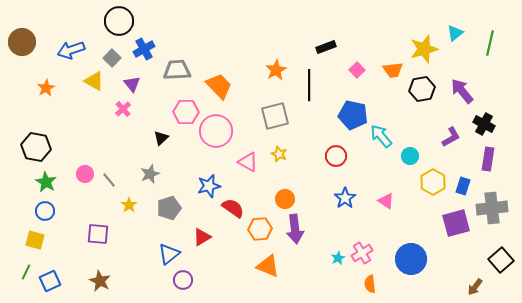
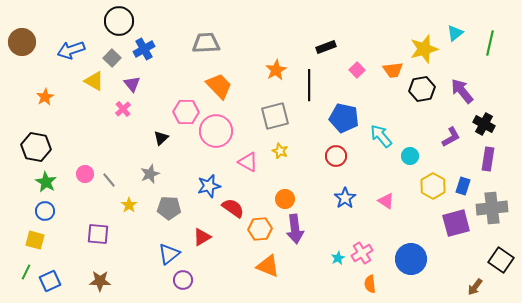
gray trapezoid at (177, 70): moved 29 px right, 27 px up
orange star at (46, 88): moved 1 px left, 9 px down
blue pentagon at (353, 115): moved 9 px left, 3 px down
yellow star at (279, 154): moved 1 px right, 3 px up
yellow hexagon at (433, 182): moved 4 px down
gray pentagon at (169, 208): rotated 20 degrees clockwise
black square at (501, 260): rotated 15 degrees counterclockwise
brown star at (100, 281): rotated 25 degrees counterclockwise
